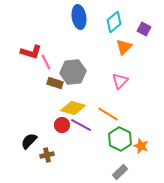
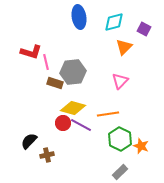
cyan diamond: rotated 25 degrees clockwise
pink line: rotated 14 degrees clockwise
orange line: rotated 40 degrees counterclockwise
red circle: moved 1 px right, 2 px up
